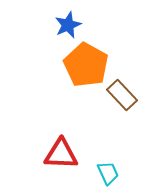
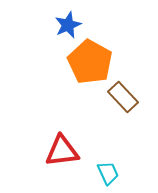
orange pentagon: moved 4 px right, 3 px up
brown rectangle: moved 1 px right, 2 px down
red triangle: moved 1 px right, 3 px up; rotated 9 degrees counterclockwise
